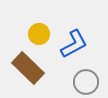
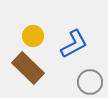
yellow circle: moved 6 px left, 2 px down
gray circle: moved 4 px right
